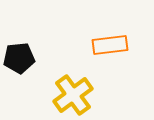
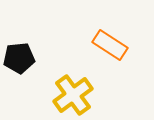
orange rectangle: rotated 40 degrees clockwise
